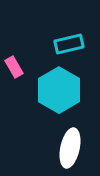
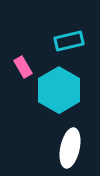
cyan rectangle: moved 3 px up
pink rectangle: moved 9 px right
